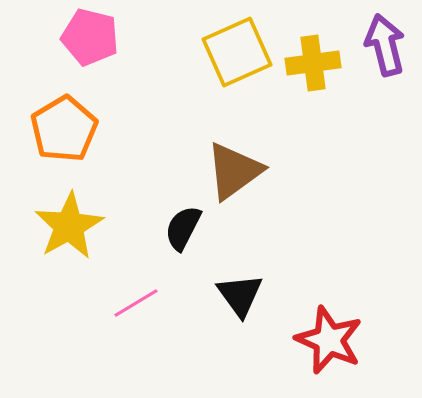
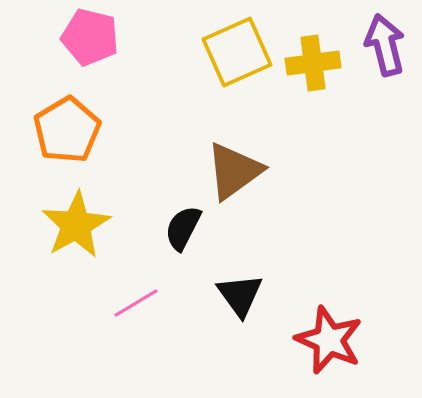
orange pentagon: moved 3 px right, 1 px down
yellow star: moved 7 px right, 1 px up
